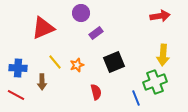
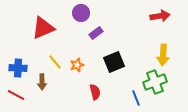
red semicircle: moved 1 px left
